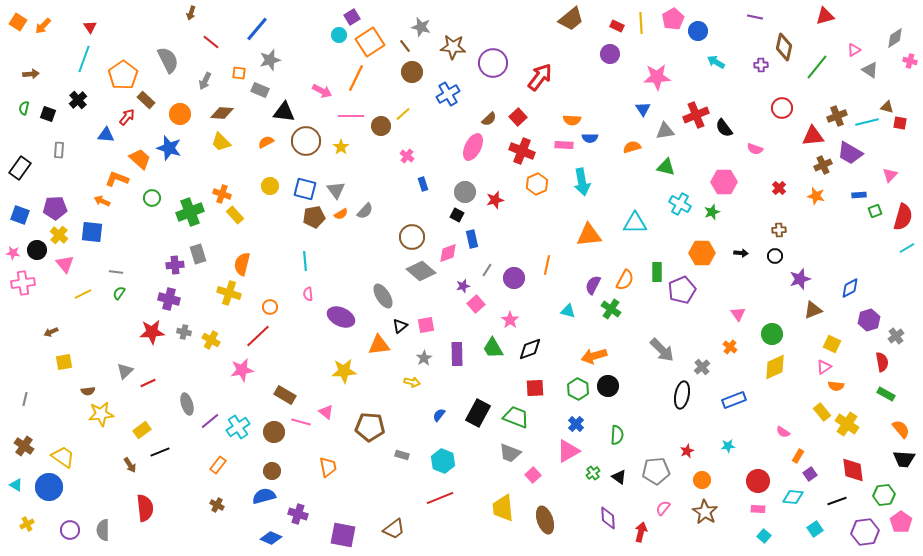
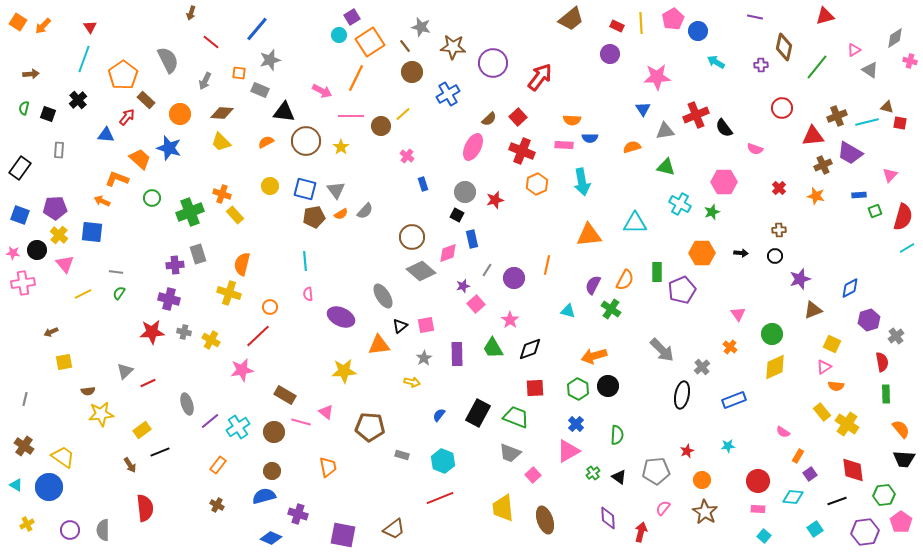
green rectangle at (886, 394): rotated 60 degrees clockwise
